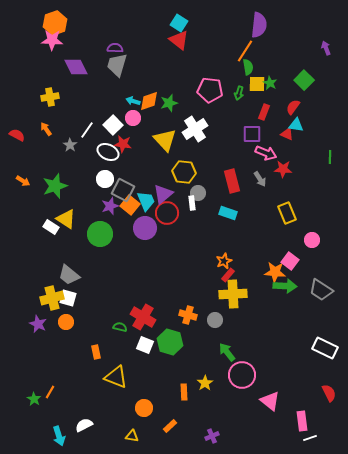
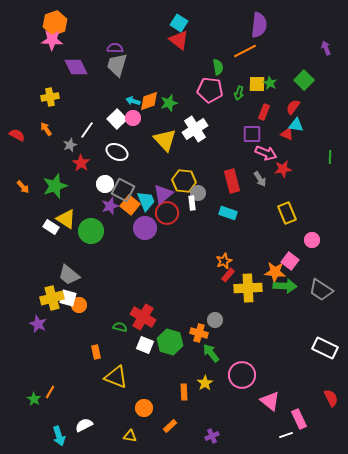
orange line at (245, 51): rotated 30 degrees clockwise
green semicircle at (248, 67): moved 30 px left
white square at (113, 125): moved 4 px right, 6 px up
red star at (123, 144): moved 42 px left, 19 px down; rotated 24 degrees clockwise
gray star at (70, 145): rotated 16 degrees clockwise
white ellipse at (108, 152): moved 9 px right
red star at (283, 169): rotated 12 degrees counterclockwise
yellow hexagon at (184, 172): moved 9 px down
white circle at (105, 179): moved 5 px down
orange arrow at (23, 181): moved 6 px down; rotated 16 degrees clockwise
green circle at (100, 234): moved 9 px left, 3 px up
yellow cross at (233, 294): moved 15 px right, 6 px up
orange cross at (188, 315): moved 11 px right, 18 px down
orange circle at (66, 322): moved 13 px right, 17 px up
green arrow at (227, 352): moved 16 px left, 1 px down
red semicircle at (329, 393): moved 2 px right, 5 px down
pink rectangle at (302, 421): moved 3 px left, 2 px up; rotated 18 degrees counterclockwise
yellow triangle at (132, 436): moved 2 px left
white line at (310, 438): moved 24 px left, 3 px up
